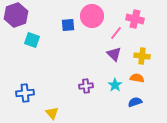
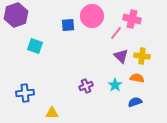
pink cross: moved 3 px left
cyan square: moved 3 px right, 6 px down
purple triangle: moved 7 px right, 2 px down
purple cross: rotated 16 degrees counterclockwise
yellow triangle: rotated 48 degrees counterclockwise
